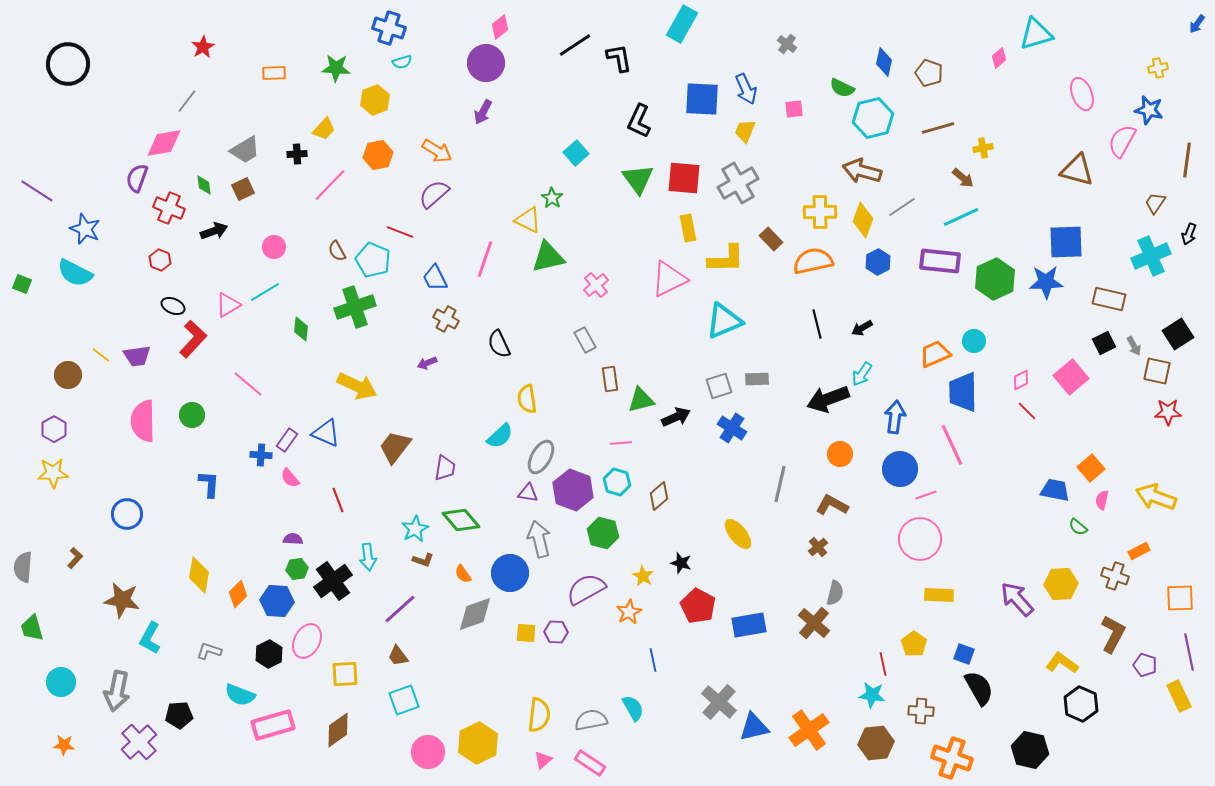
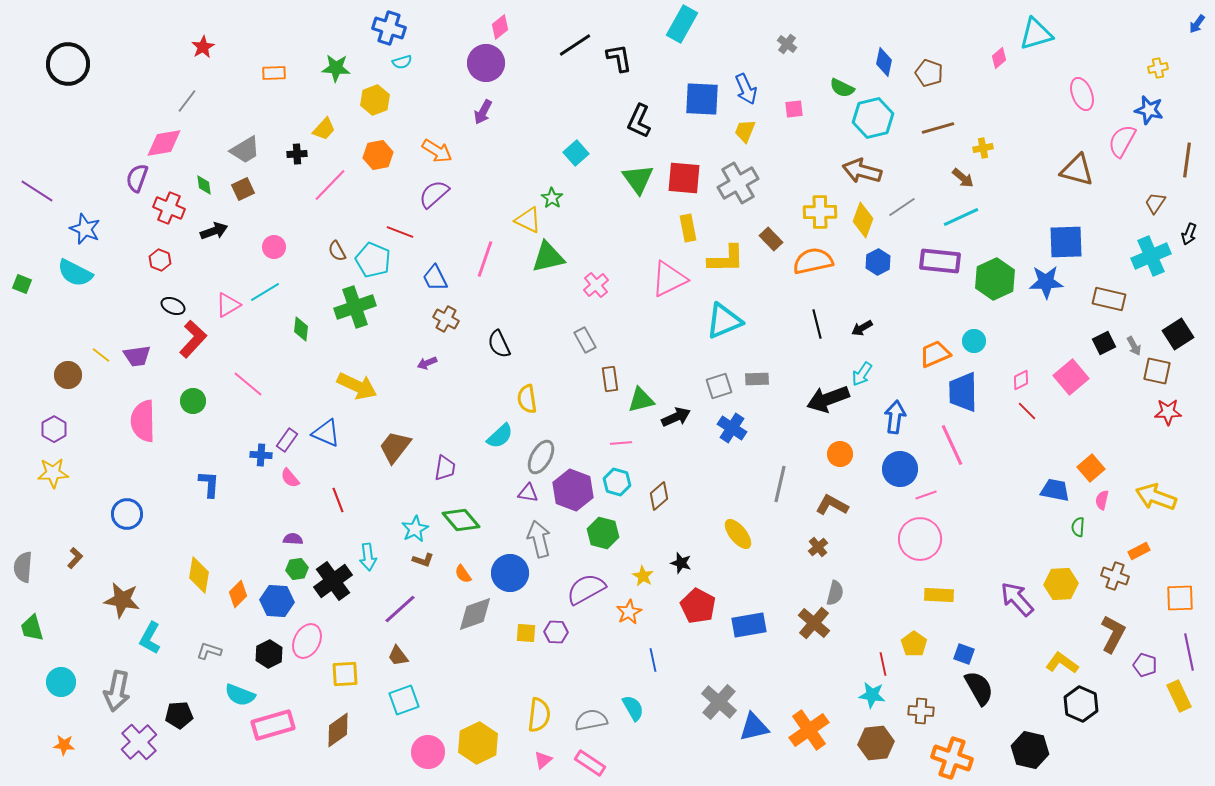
green circle at (192, 415): moved 1 px right, 14 px up
green semicircle at (1078, 527): rotated 54 degrees clockwise
